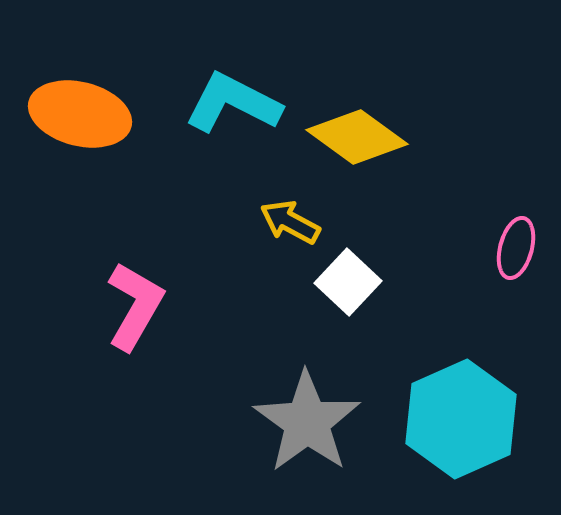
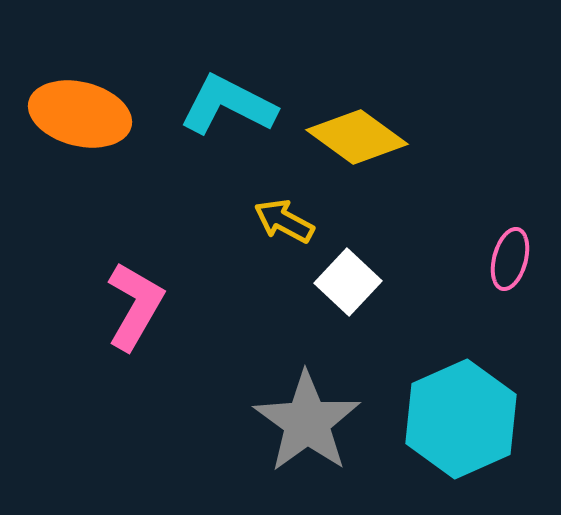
cyan L-shape: moved 5 px left, 2 px down
yellow arrow: moved 6 px left, 1 px up
pink ellipse: moved 6 px left, 11 px down
